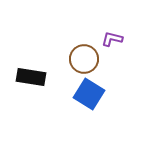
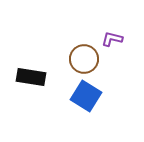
blue square: moved 3 px left, 2 px down
